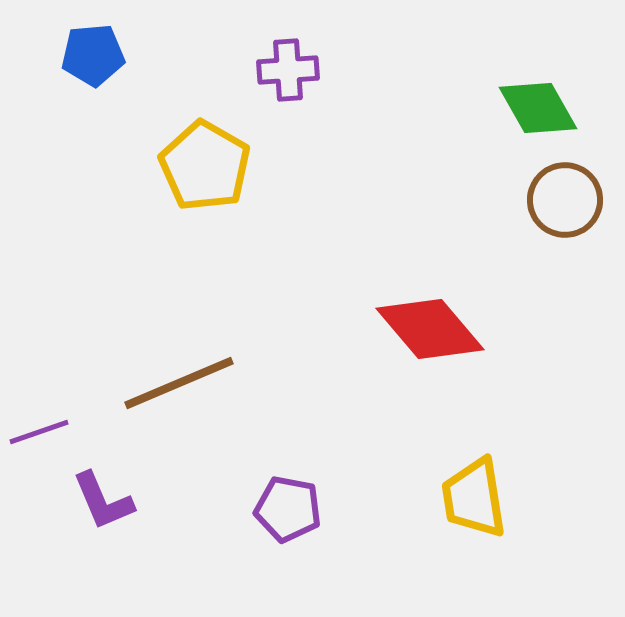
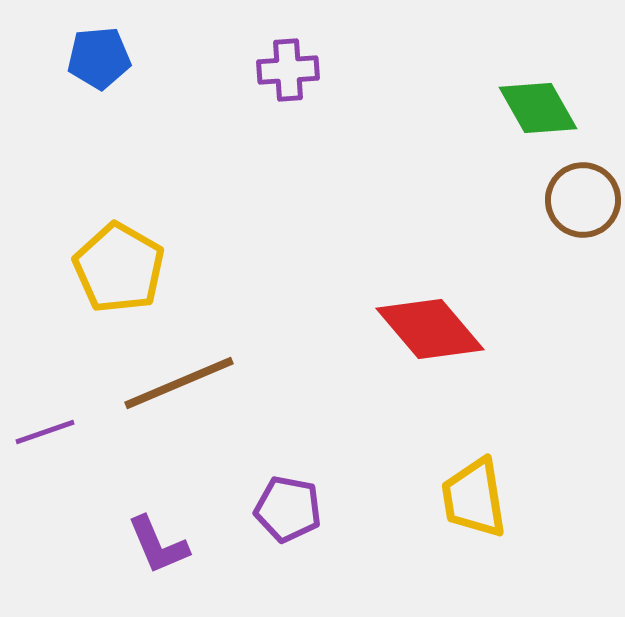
blue pentagon: moved 6 px right, 3 px down
yellow pentagon: moved 86 px left, 102 px down
brown circle: moved 18 px right
purple line: moved 6 px right
purple L-shape: moved 55 px right, 44 px down
